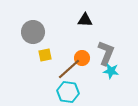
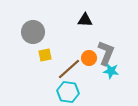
orange circle: moved 7 px right
